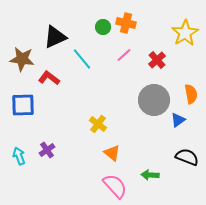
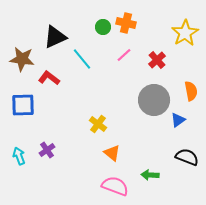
orange semicircle: moved 3 px up
pink semicircle: rotated 28 degrees counterclockwise
